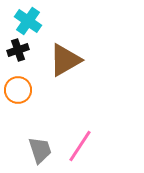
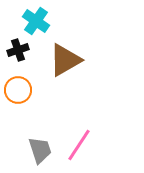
cyan cross: moved 8 px right
pink line: moved 1 px left, 1 px up
